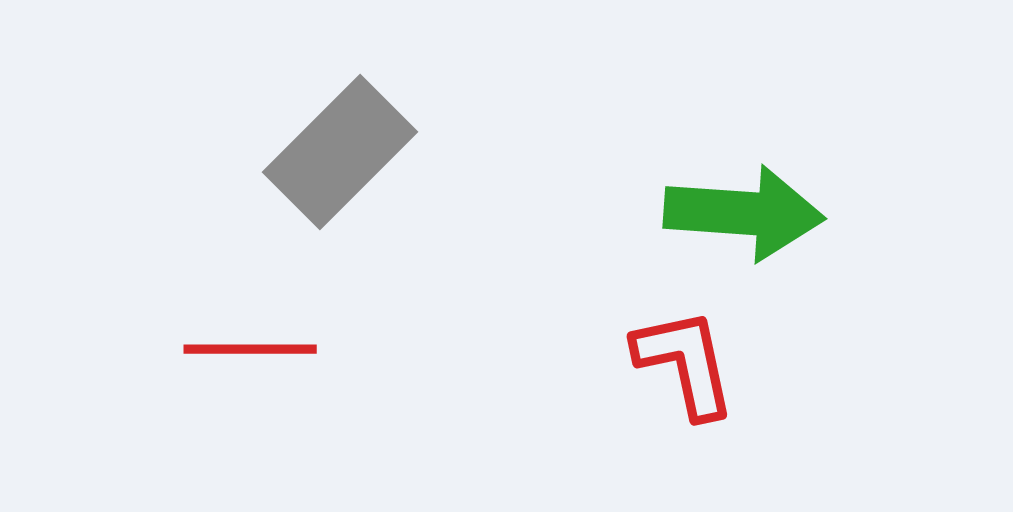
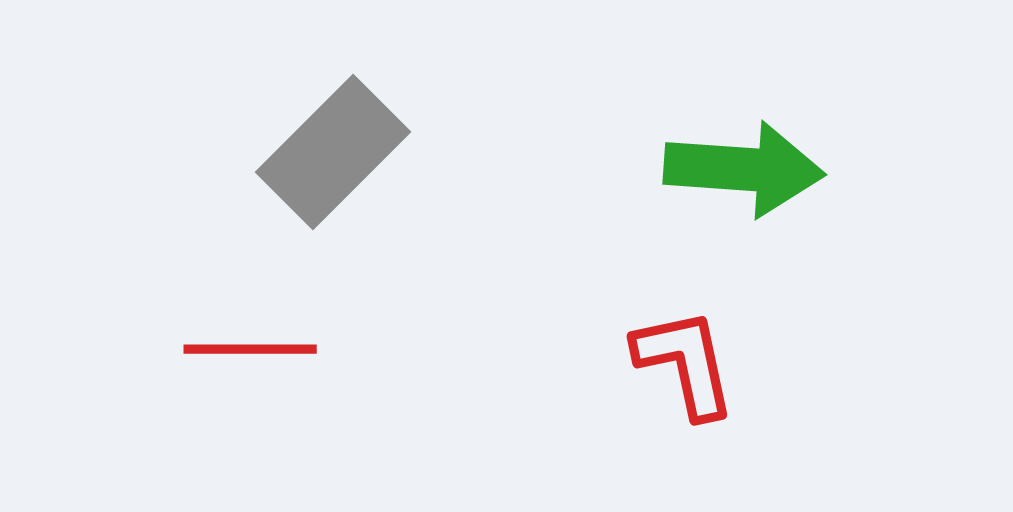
gray rectangle: moved 7 px left
green arrow: moved 44 px up
